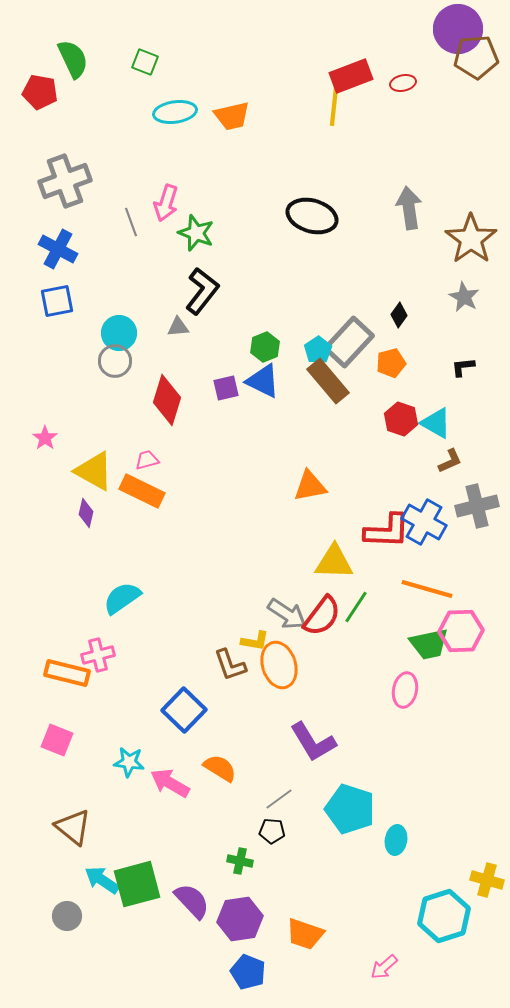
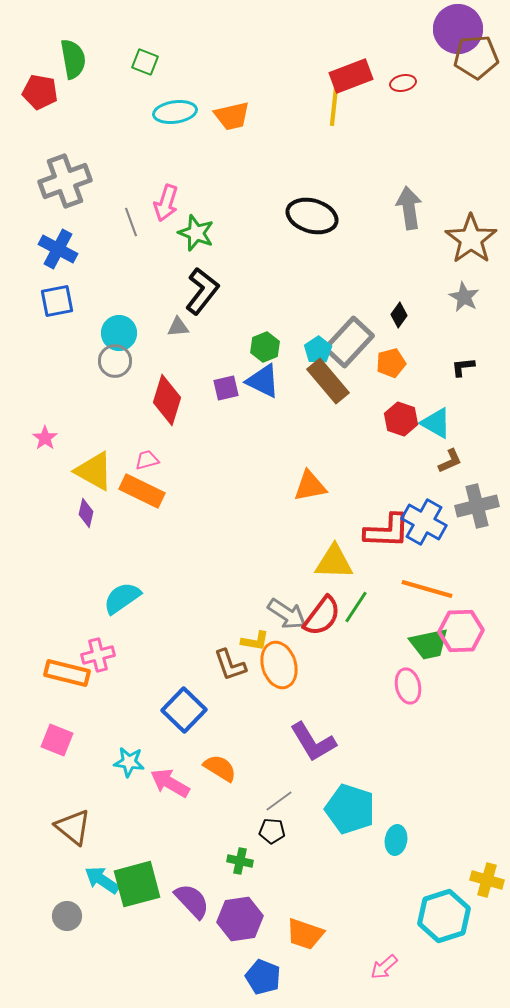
green semicircle at (73, 59): rotated 15 degrees clockwise
pink ellipse at (405, 690): moved 3 px right, 4 px up; rotated 24 degrees counterclockwise
gray line at (279, 799): moved 2 px down
blue pentagon at (248, 972): moved 15 px right, 5 px down
